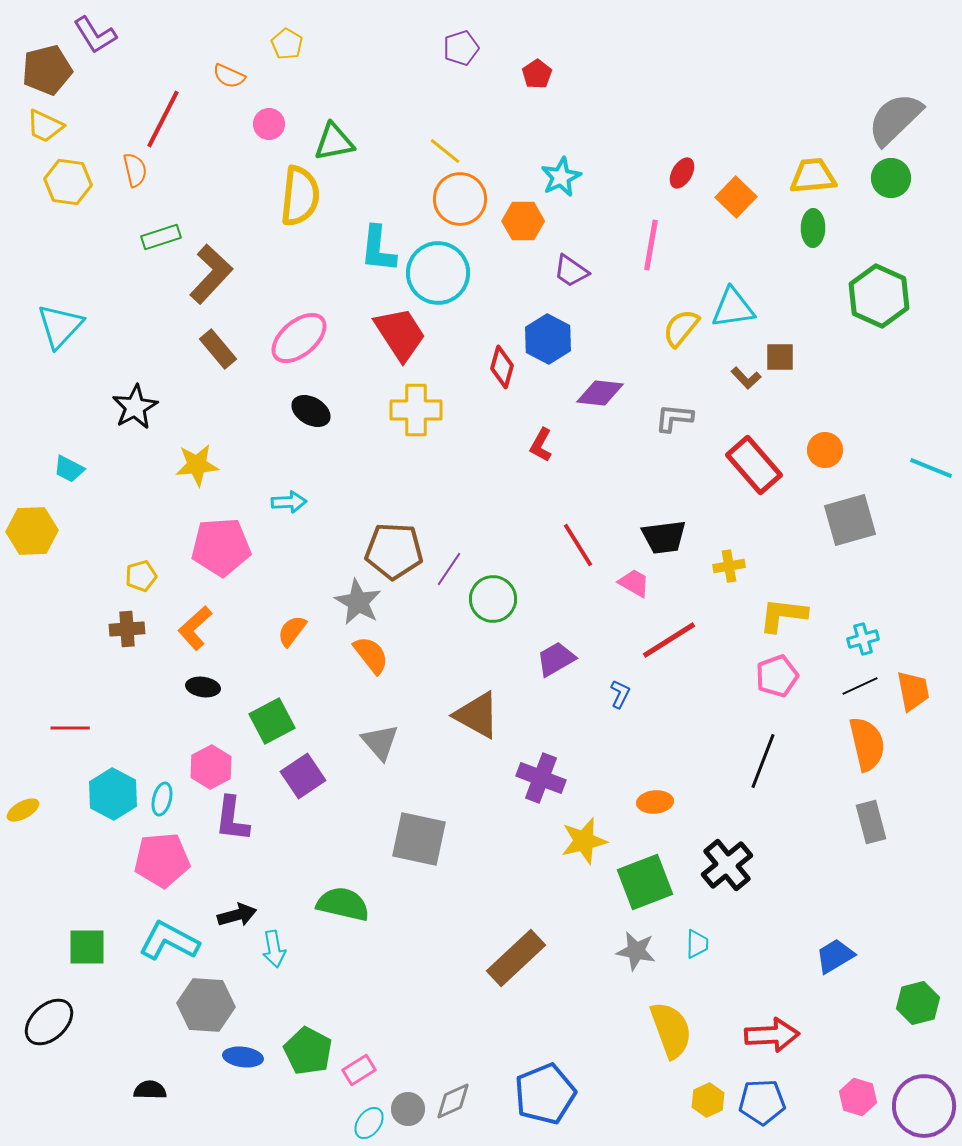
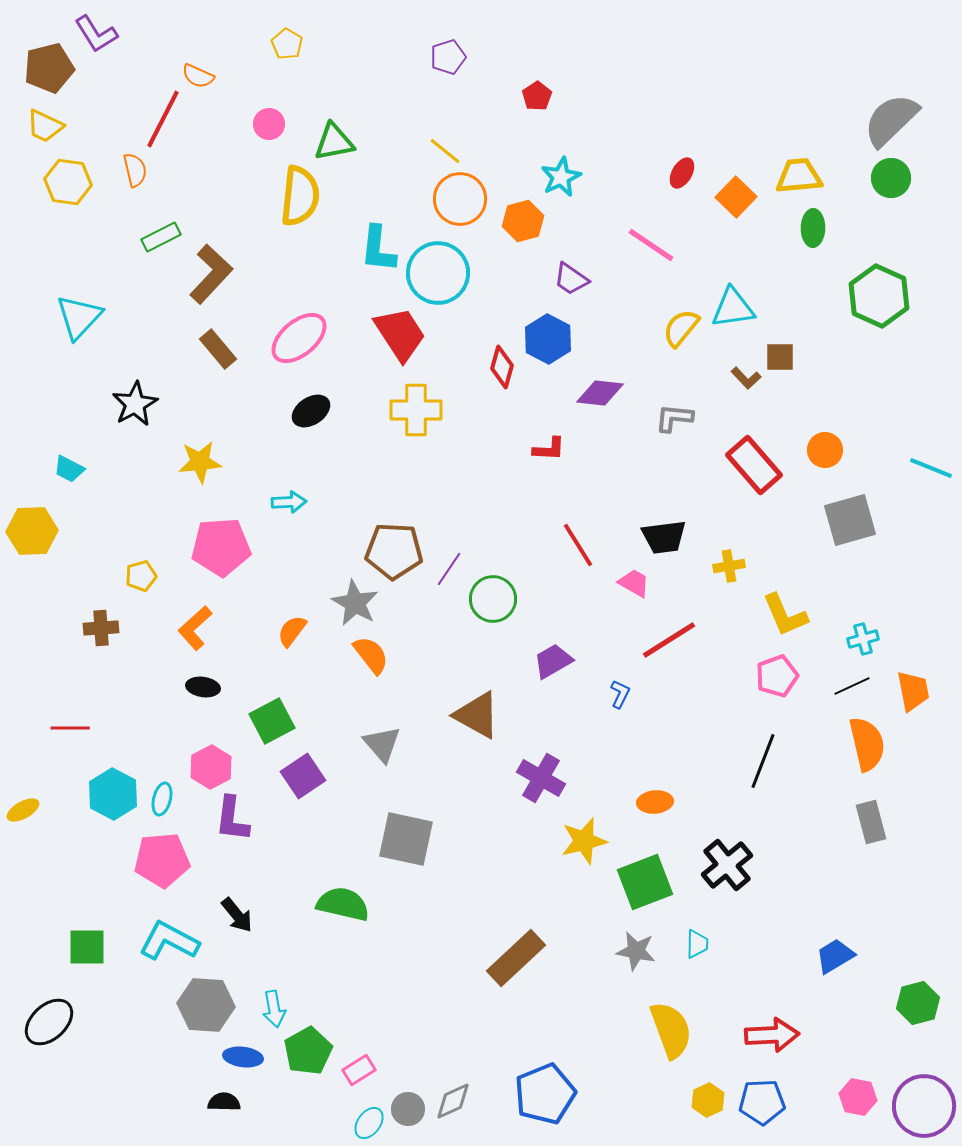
purple L-shape at (95, 35): moved 1 px right, 1 px up
purple pentagon at (461, 48): moved 13 px left, 9 px down
brown pentagon at (47, 70): moved 2 px right, 2 px up
red pentagon at (537, 74): moved 22 px down
orange semicircle at (229, 76): moved 31 px left
gray semicircle at (895, 119): moved 4 px left, 1 px down
yellow trapezoid at (813, 176): moved 14 px left
orange hexagon at (523, 221): rotated 15 degrees counterclockwise
green rectangle at (161, 237): rotated 9 degrees counterclockwise
pink line at (651, 245): rotated 66 degrees counterclockwise
purple trapezoid at (571, 271): moved 8 px down
cyan triangle at (60, 326): moved 19 px right, 9 px up
black star at (135, 407): moved 3 px up
black ellipse at (311, 411): rotated 63 degrees counterclockwise
red L-shape at (541, 445): moved 8 px right, 4 px down; rotated 116 degrees counterclockwise
yellow star at (197, 465): moved 3 px right, 3 px up
gray star at (358, 602): moved 3 px left, 1 px down
yellow L-shape at (783, 615): moved 2 px right; rotated 120 degrees counterclockwise
brown cross at (127, 629): moved 26 px left, 1 px up
purple trapezoid at (556, 659): moved 3 px left, 2 px down
black line at (860, 686): moved 8 px left
gray triangle at (380, 742): moved 2 px right, 2 px down
purple cross at (541, 778): rotated 9 degrees clockwise
gray square at (419, 839): moved 13 px left
black arrow at (237, 915): rotated 66 degrees clockwise
cyan arrow at (274, 949): moved 60 px down
green pentagon at (308, 1051): rotated 15 degrees clockwise
black semicircle at (150, 1090): moved 74 px right, 12 px down
pink hexagon at (858, 1097): rotated 6 degrees counterclockwise
